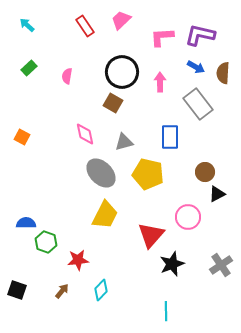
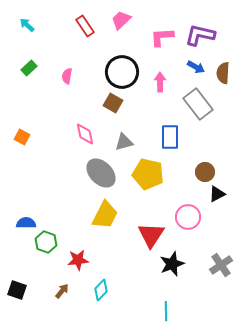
red triangle: rotated 8 degrees counterclockwise
